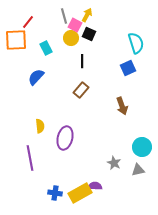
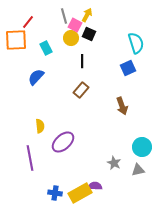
purple ellipse: moved 2 px left, 4 px down; rotated 35 degrees clockwise
